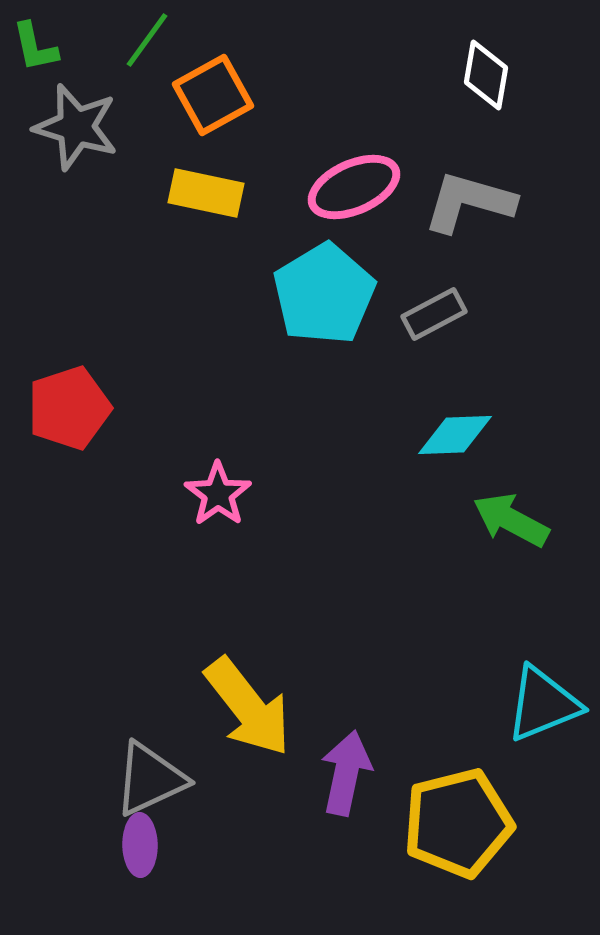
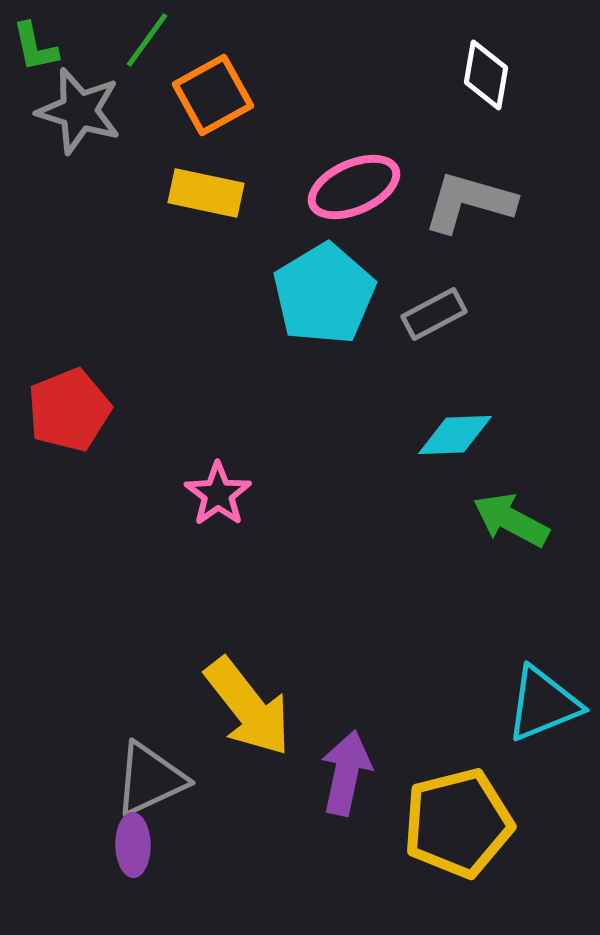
gray star: moved 3 px right, 16 px up
red pentagon: moved 2 px down; rotated 4 degrees counterclockwise
purple ellipse: moved 7 px left
